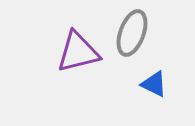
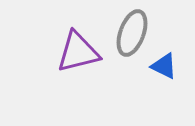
blue triangle: moved 10 px right, 18 px up
